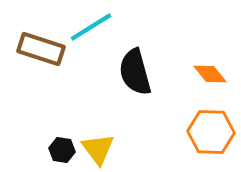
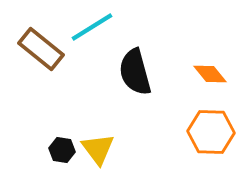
cyan line: moved 1 px right
brown rectangle: rotated 21 degrees clockwise
